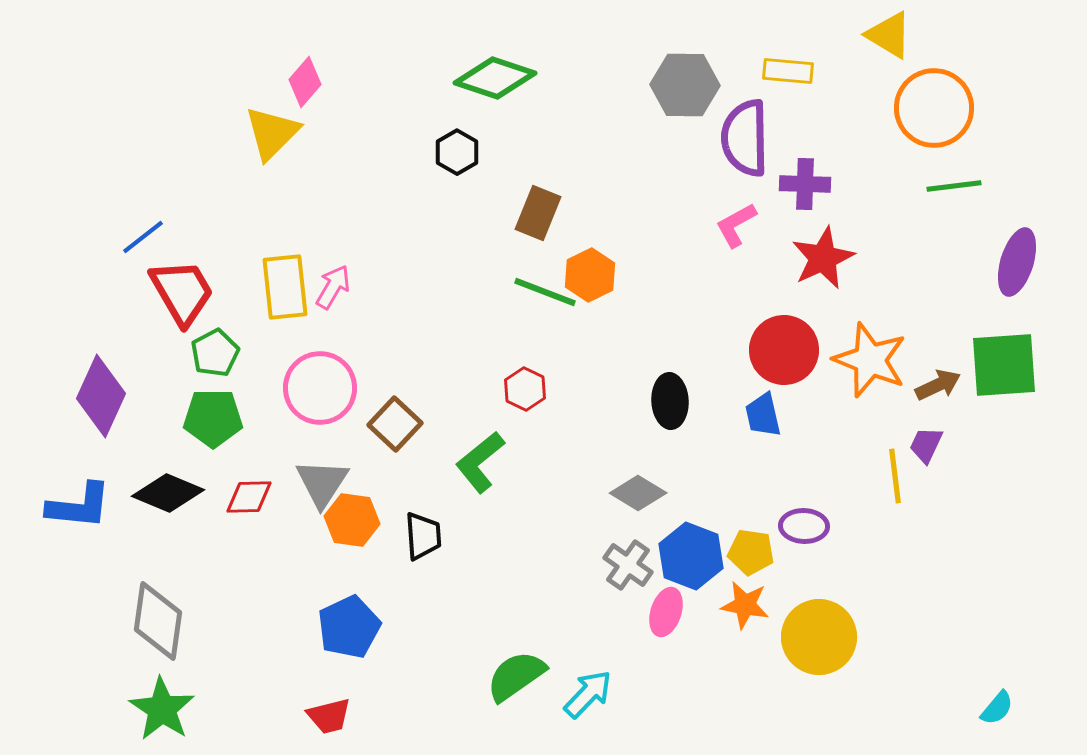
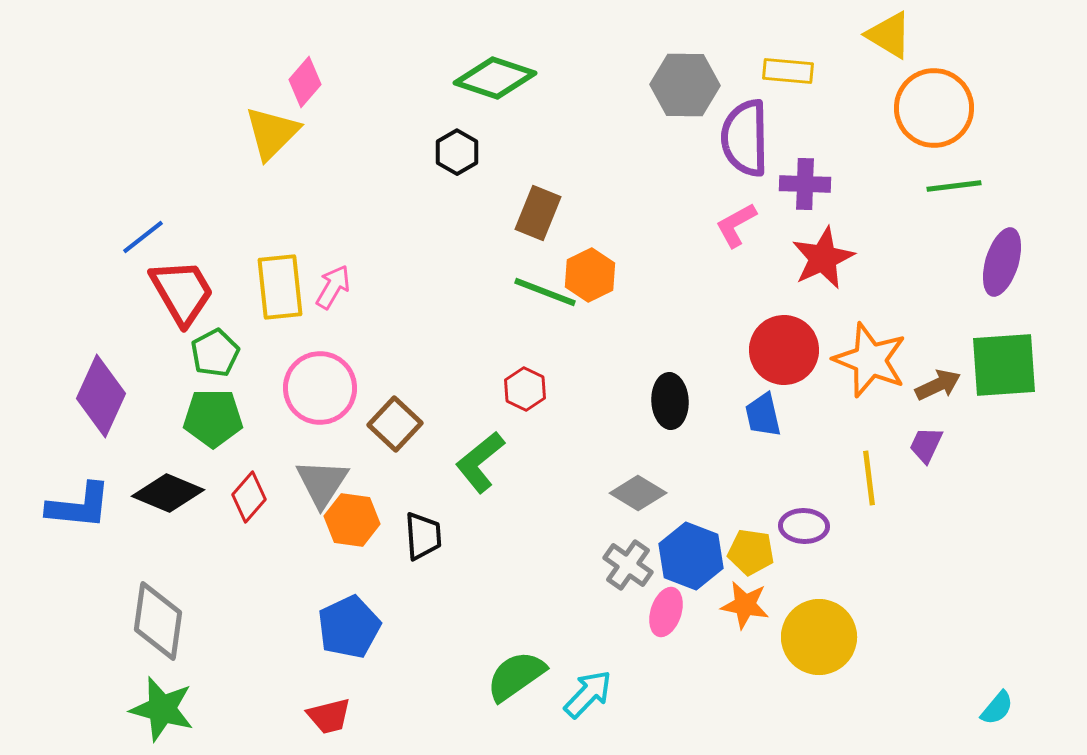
purple ellipse at (1017, 262): moved 15 px left
yellow rectangle at (285, 287): moved 5 px left
yellow line at (895, 476): moved 26 px left, 2 px down
red diamond at (249, 497): rotated 48 degrees counterclockwise
green star at (162, 709): rotated 18 degrees counterclockwise
